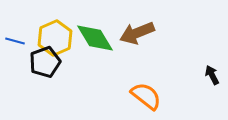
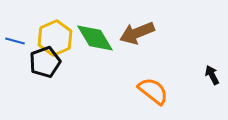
orange semicircle: moved 7 px right, 5 px up
